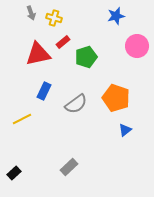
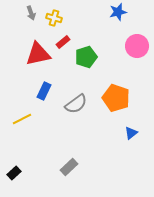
blue star: moved 2 px right, 4 px up
blue triangle: moved 6 px right, 3 px down
